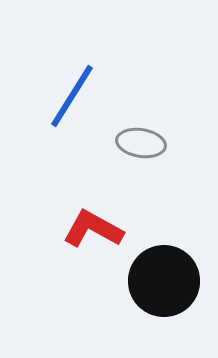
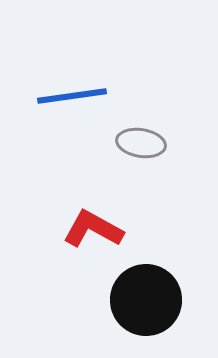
blue line: rotated 50 degrees clockwise
black circle: moved 18 px left, 19 px down
